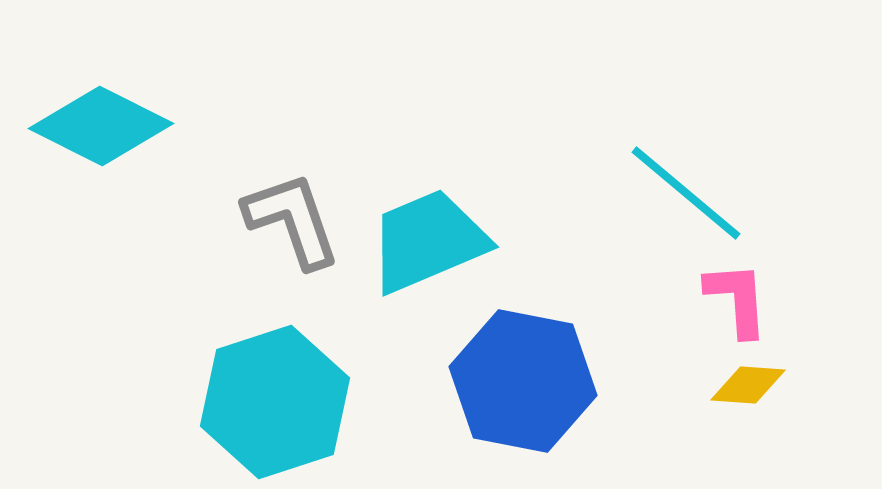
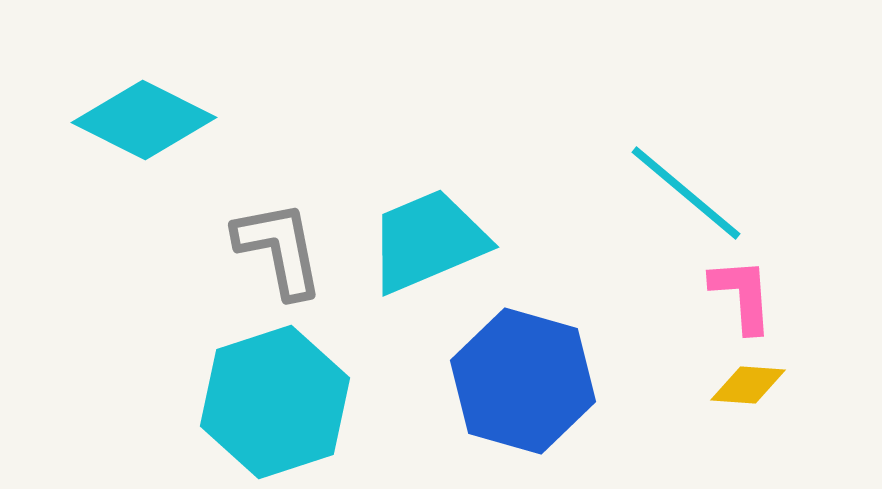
cyan diamond: moved 43 px right, 6 px up
gray L-shape: moved 13 px left, 29 px down; rotated 8 degrees clockwise
pink L-shape: moved 5 px right, 4 px up
blue hexagon: rotated 5 degrees clockwise
